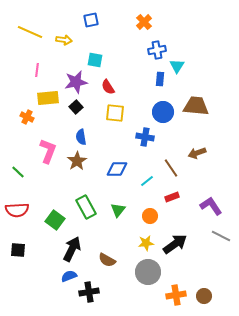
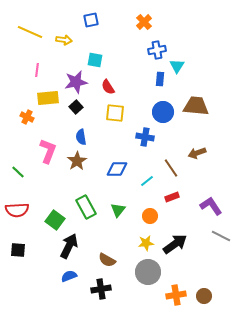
black arrow at (72, 249): moved 3 px left, 3 px up
black cross at (89, 292): moved 12 px right, 3 px up
